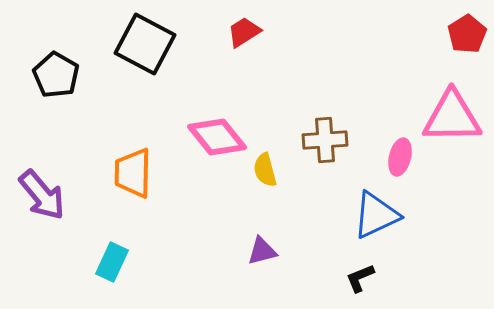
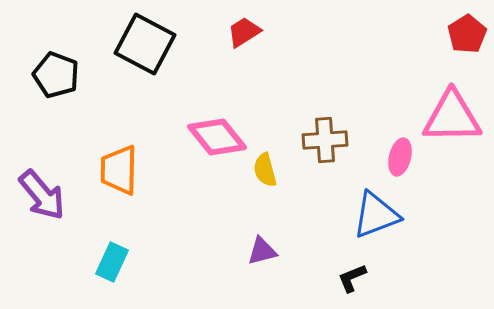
black pentagon: rotated 9 degrees counterclockwise
orange trapezoid: moved 14 px left, 3 px up
blue triangle: rotated 4 degrees clockwise
black L-shape: moved 8 px left
